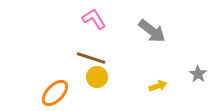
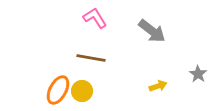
pink L-shape: moved 1 px right, 1 px up
brown line: rotated 8 degrees counterclockwise
yellow circle: moved 15 px left, 14 px down
orange ellipse: moved 3 px right, 3 px up; rotated 16 degrees counterclockwise
